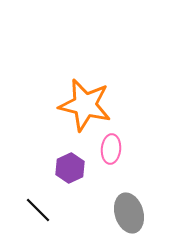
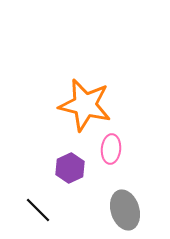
gray ellipse: moved 4 px left, 3 px up
